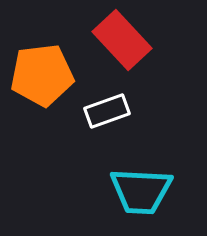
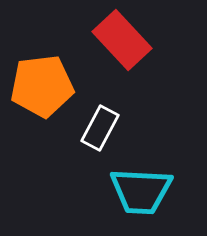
orange pentagon: moved 11 px down
white rectangle: moved 7 px left, 17 px down; rotated 42 degrees counterclockwise
